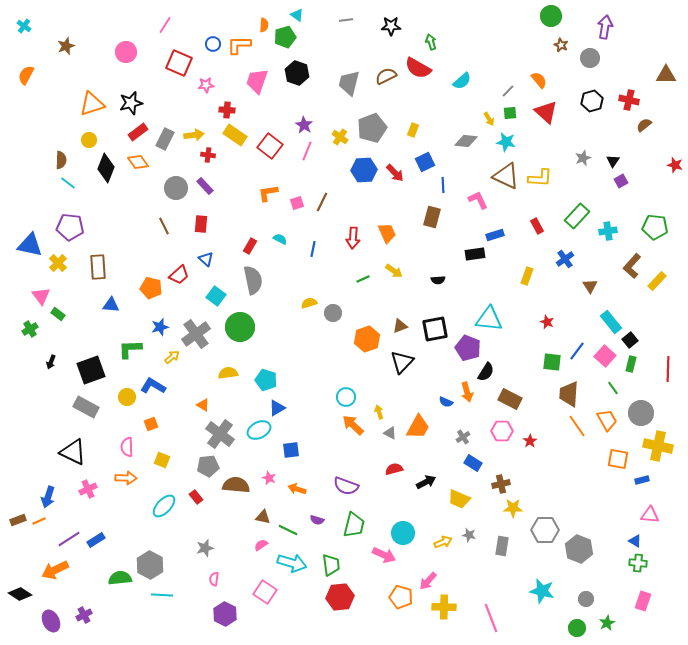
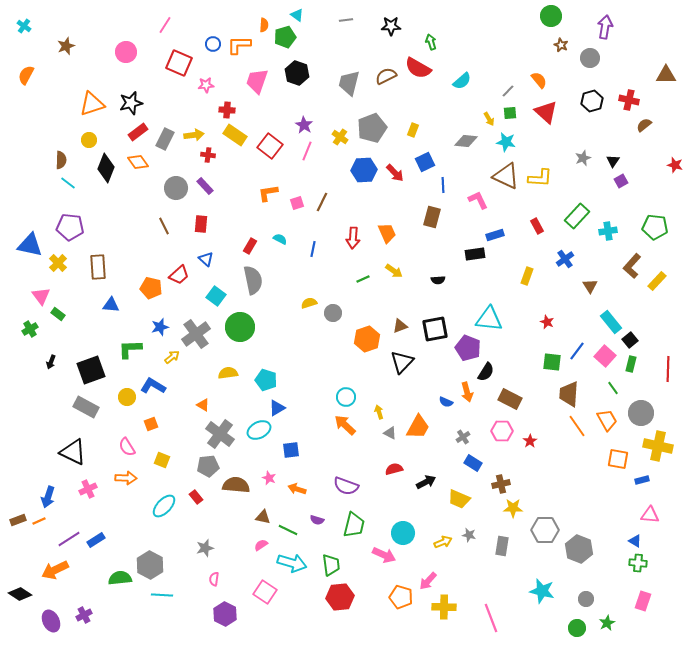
orange arrow at (353, 425): moved 8 px left
pink semicircle at (127, 447): rotated 30 degrees counterclockwise
